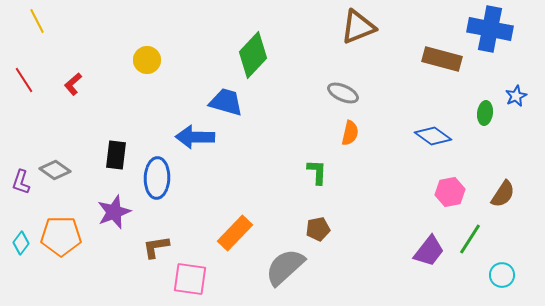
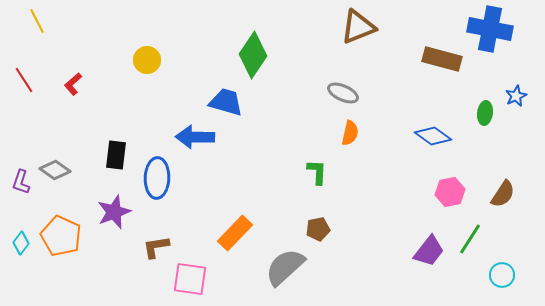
green diamond: rotated 9 degrees counterclockwise
orange pentagon: rotated 24 degrees clockwise
